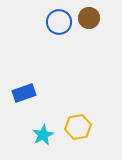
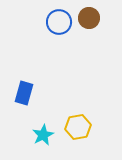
blue rectangle: rotated 55 degrees counterclockwise
